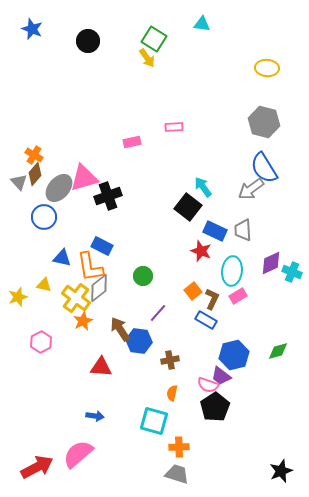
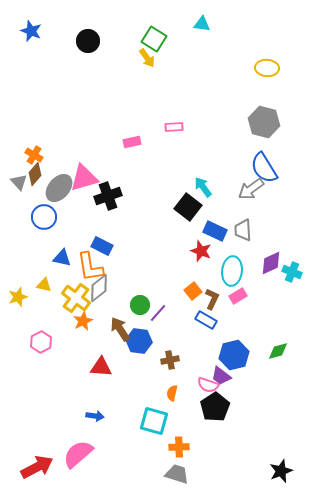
blue star at (32, 29): moved 1 px left, 2 px down
green circle at (143, 276): moved 3 px left, 29 px down
